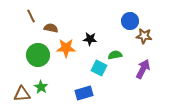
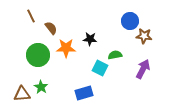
brown semicircle: rotated 40 degrees clockwise
cyan square: moved 1 px right
